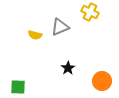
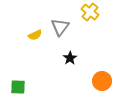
yellow cross: rotated 12 degrees clockwise
gray triangle: rotated 30 degrees counterclockwise
yellow semicircle: rotated 40 degrees counterclockwise
black star: moved 2 px right, 10 px up
